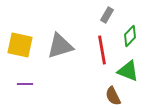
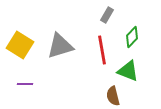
green diamond: moved 2 px right, 1 px down
yellow square: rotated 20 degrees clockwise
brown semicircle: rotated 12 degrees clockwise
